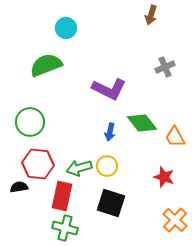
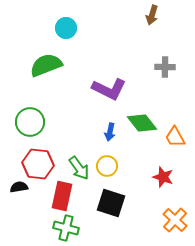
brown arrow: moved 1 px right
gray cross: rotated 24 degrees clockwise
green arrow: rotated 110 degrees counterclockwise
red star: moved 1 px left
green cross: moved 1 px right
